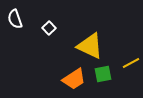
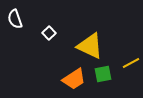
white square: moved 5 px down
